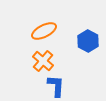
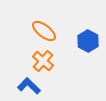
orange ellipse: rotated 65 degrees clockwise
blue L-shape: moved 27 px left; rotated 50 degrees counterclockwise
